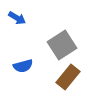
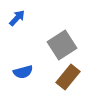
blue arrow: rotated 78 degrees counterclockwise
blue semicircle: moved 6 px down
